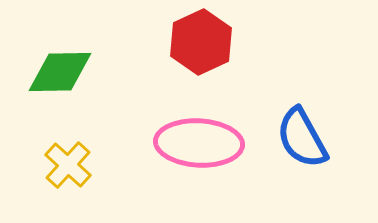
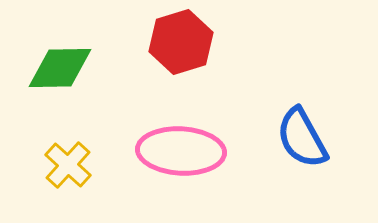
red hexagon: moved 20 px left; rotated 8 degrees clockwise
green diamond: moved 4 px up
pink ellipse: moved 18 px left, 8 px down
